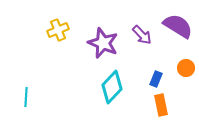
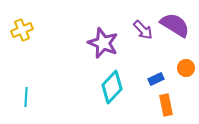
purple semicircle: moved 3 px left, 1 px up
yellow cross: moved 36 px left
purple arrow: moved 1 px right, 5 px up
blue rectangle: rotated 42 degrees clockwise
orange rectangle: moved 5 px right
